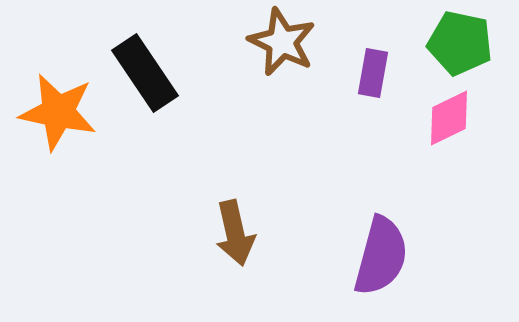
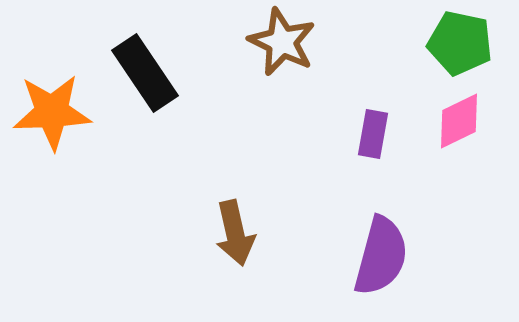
purple rectangle: moved 61 px down
orange star: moved 6 px left; rotated 14 degrees counterclockwise
pink diamond: moved 10 px right, 3 px down
